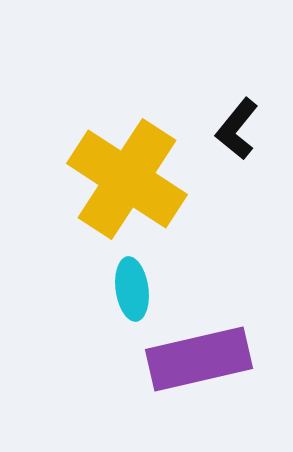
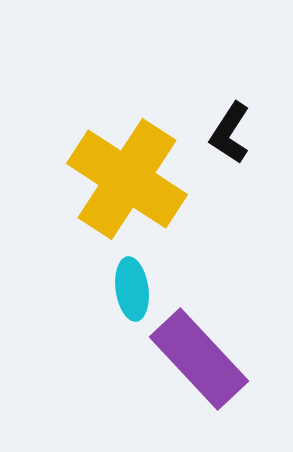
black L-shape: moved 7 px left, 4 px down; rotated 6 degrees counterclockwise
purple rectangle: rotated 60 degrees clockwise
